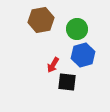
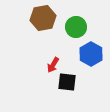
brown hexagon: moved 2 px right, 2 px up
green circle: moved 1 px left, 2 px up
blue hexagon: moved 8 px right, 1 px up; rotated 15 degrees counterclockwise
